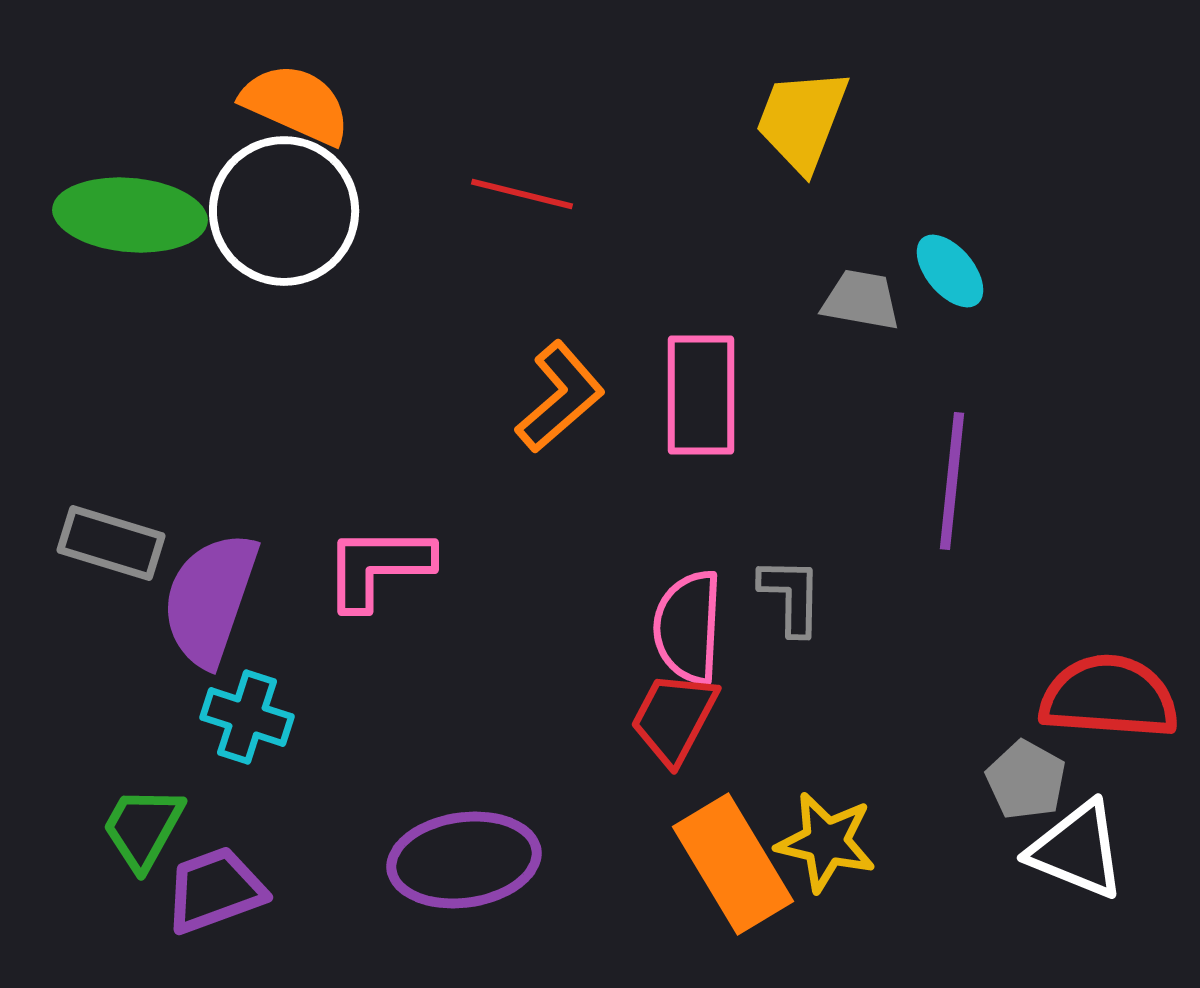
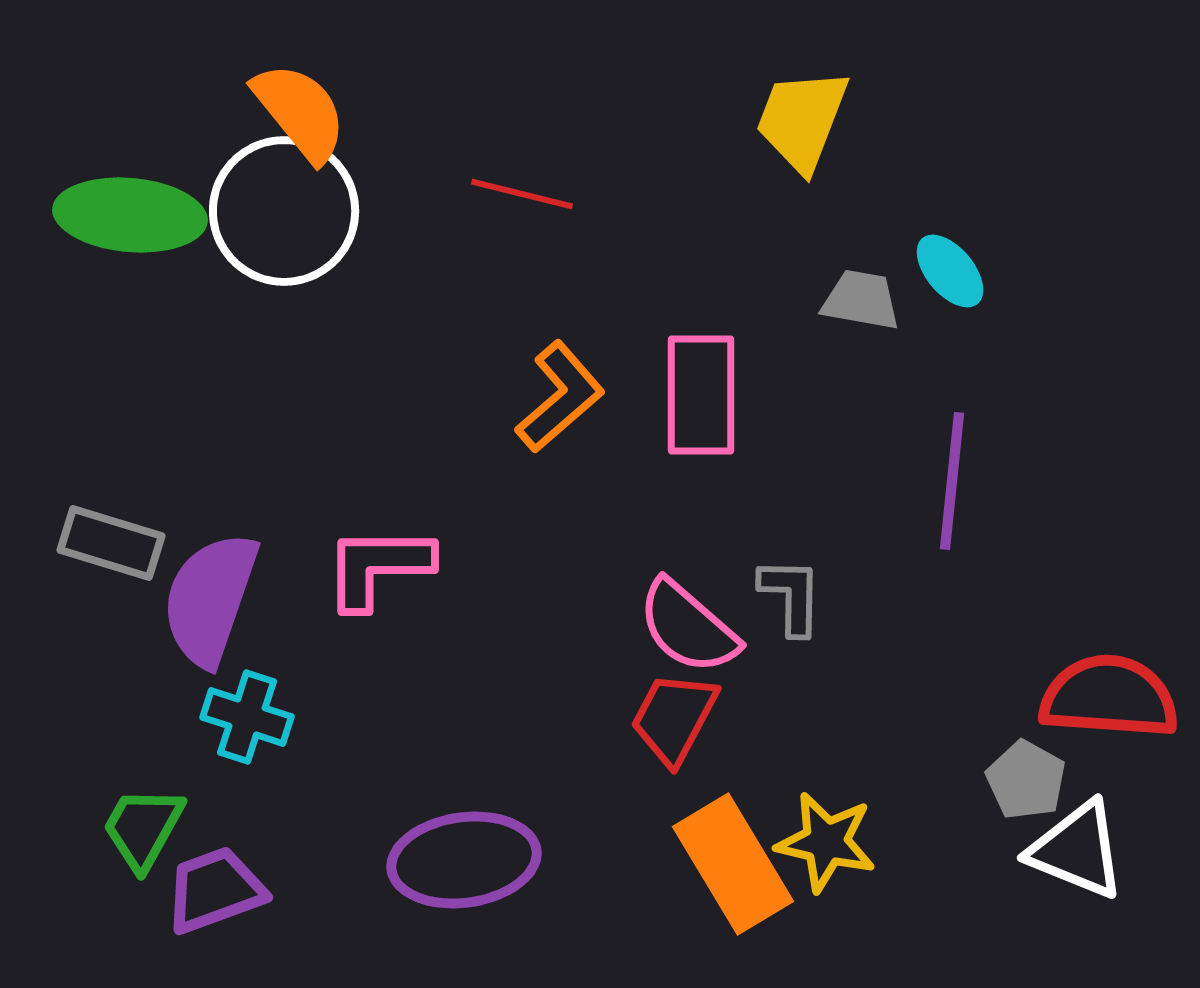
orange semicircle: moved 4 px right, 8 px down; rotated 27 degrees clockwise
pink semicircle: rotated 52 degrees counterclockwise
